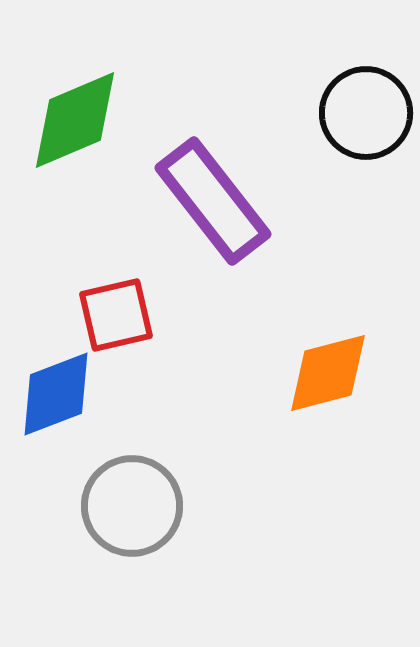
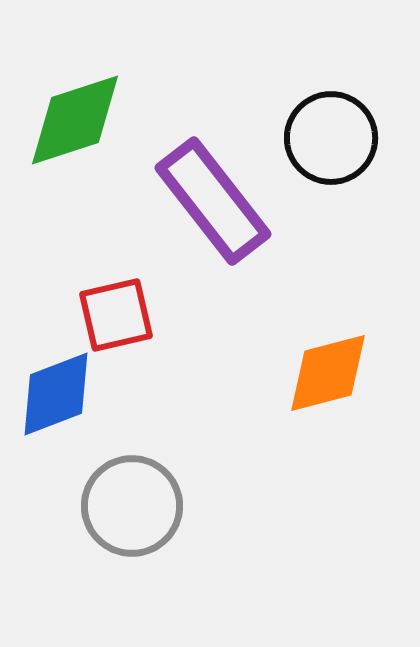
black circle: moved 35 px left, 25 px down
green diamond: rotated 5 degrees clockwise
